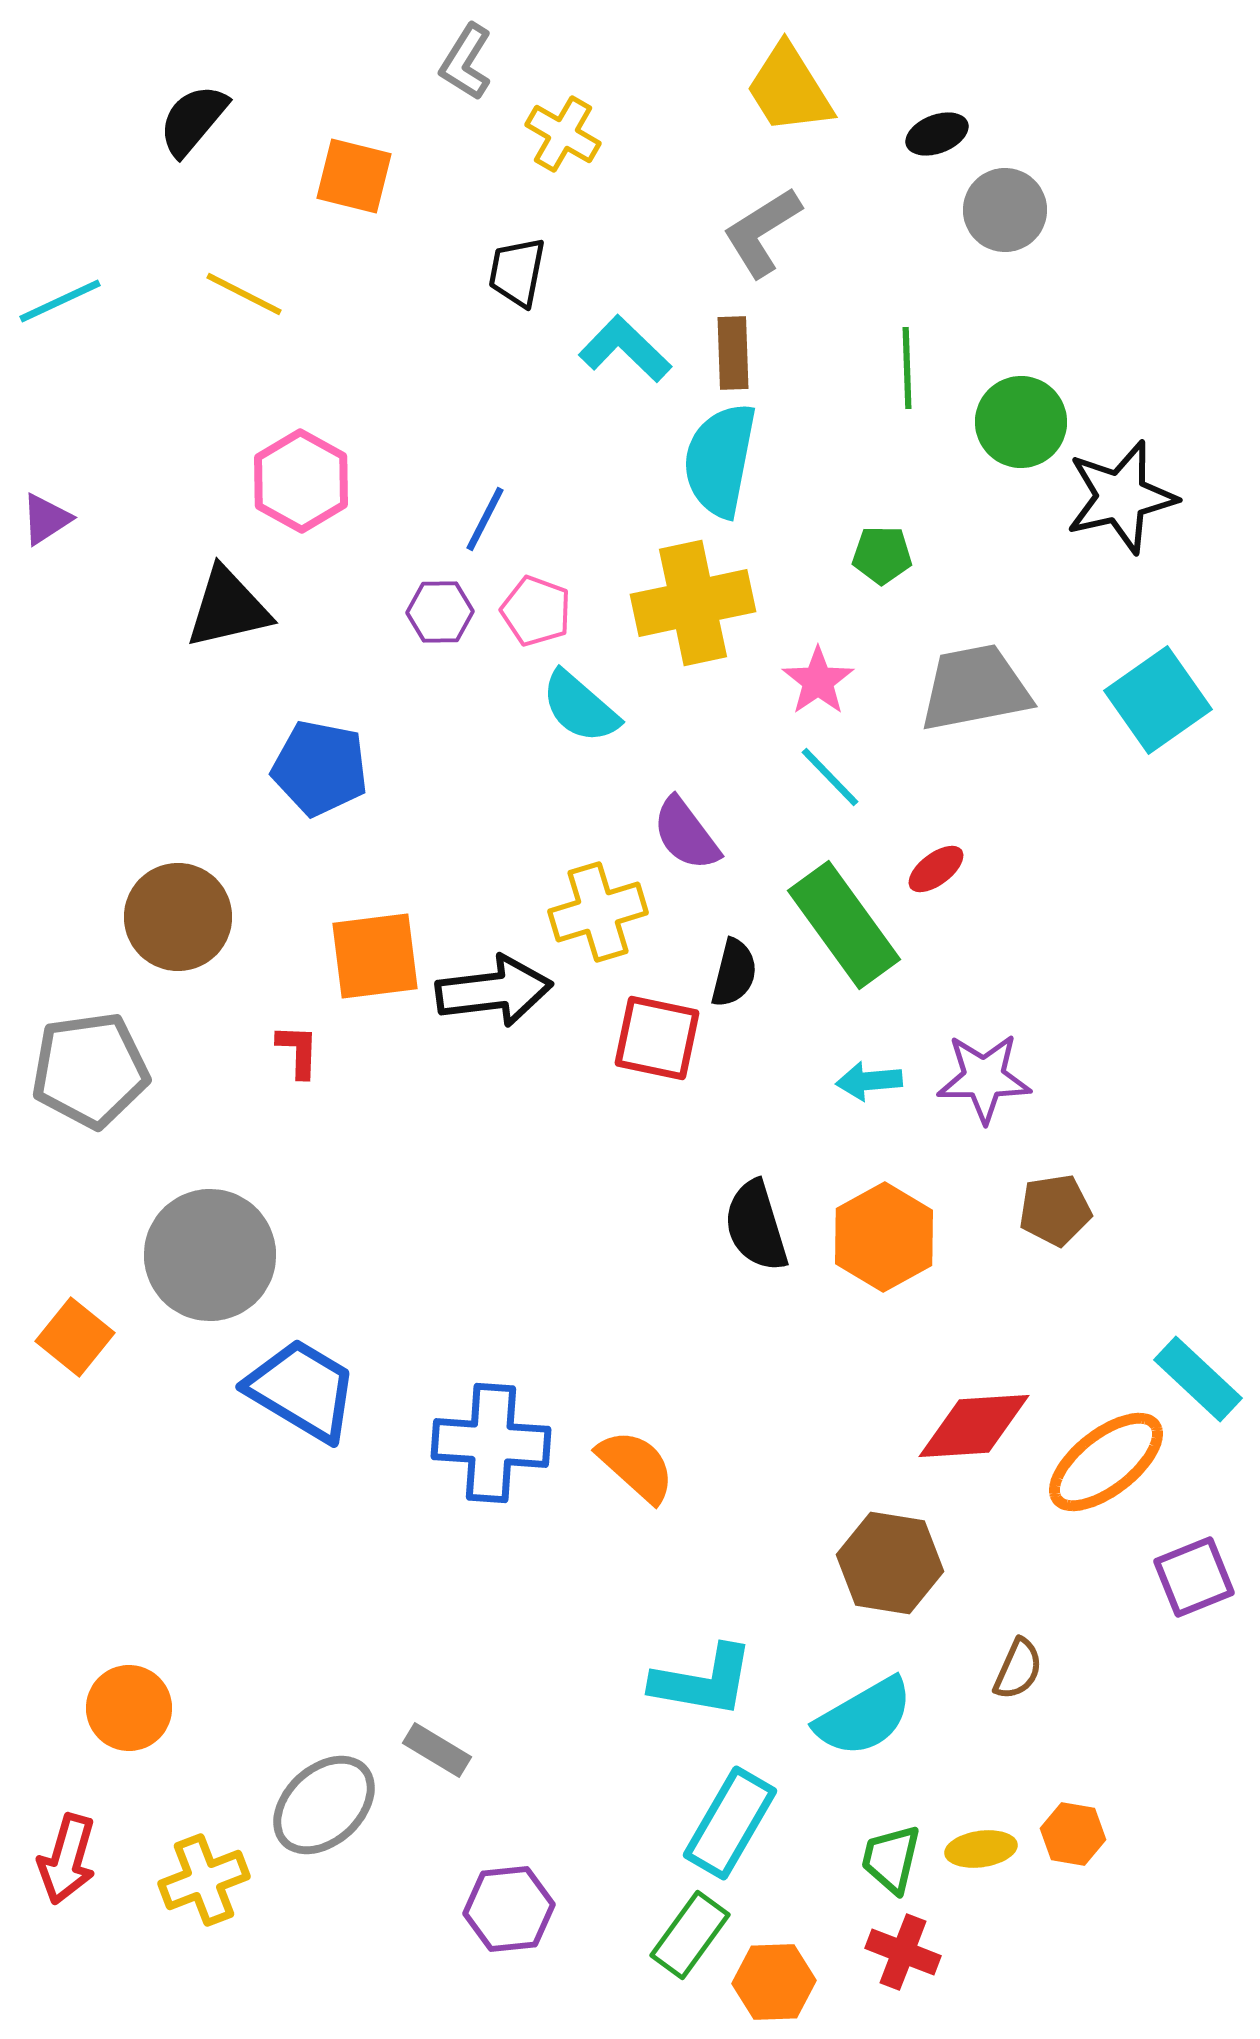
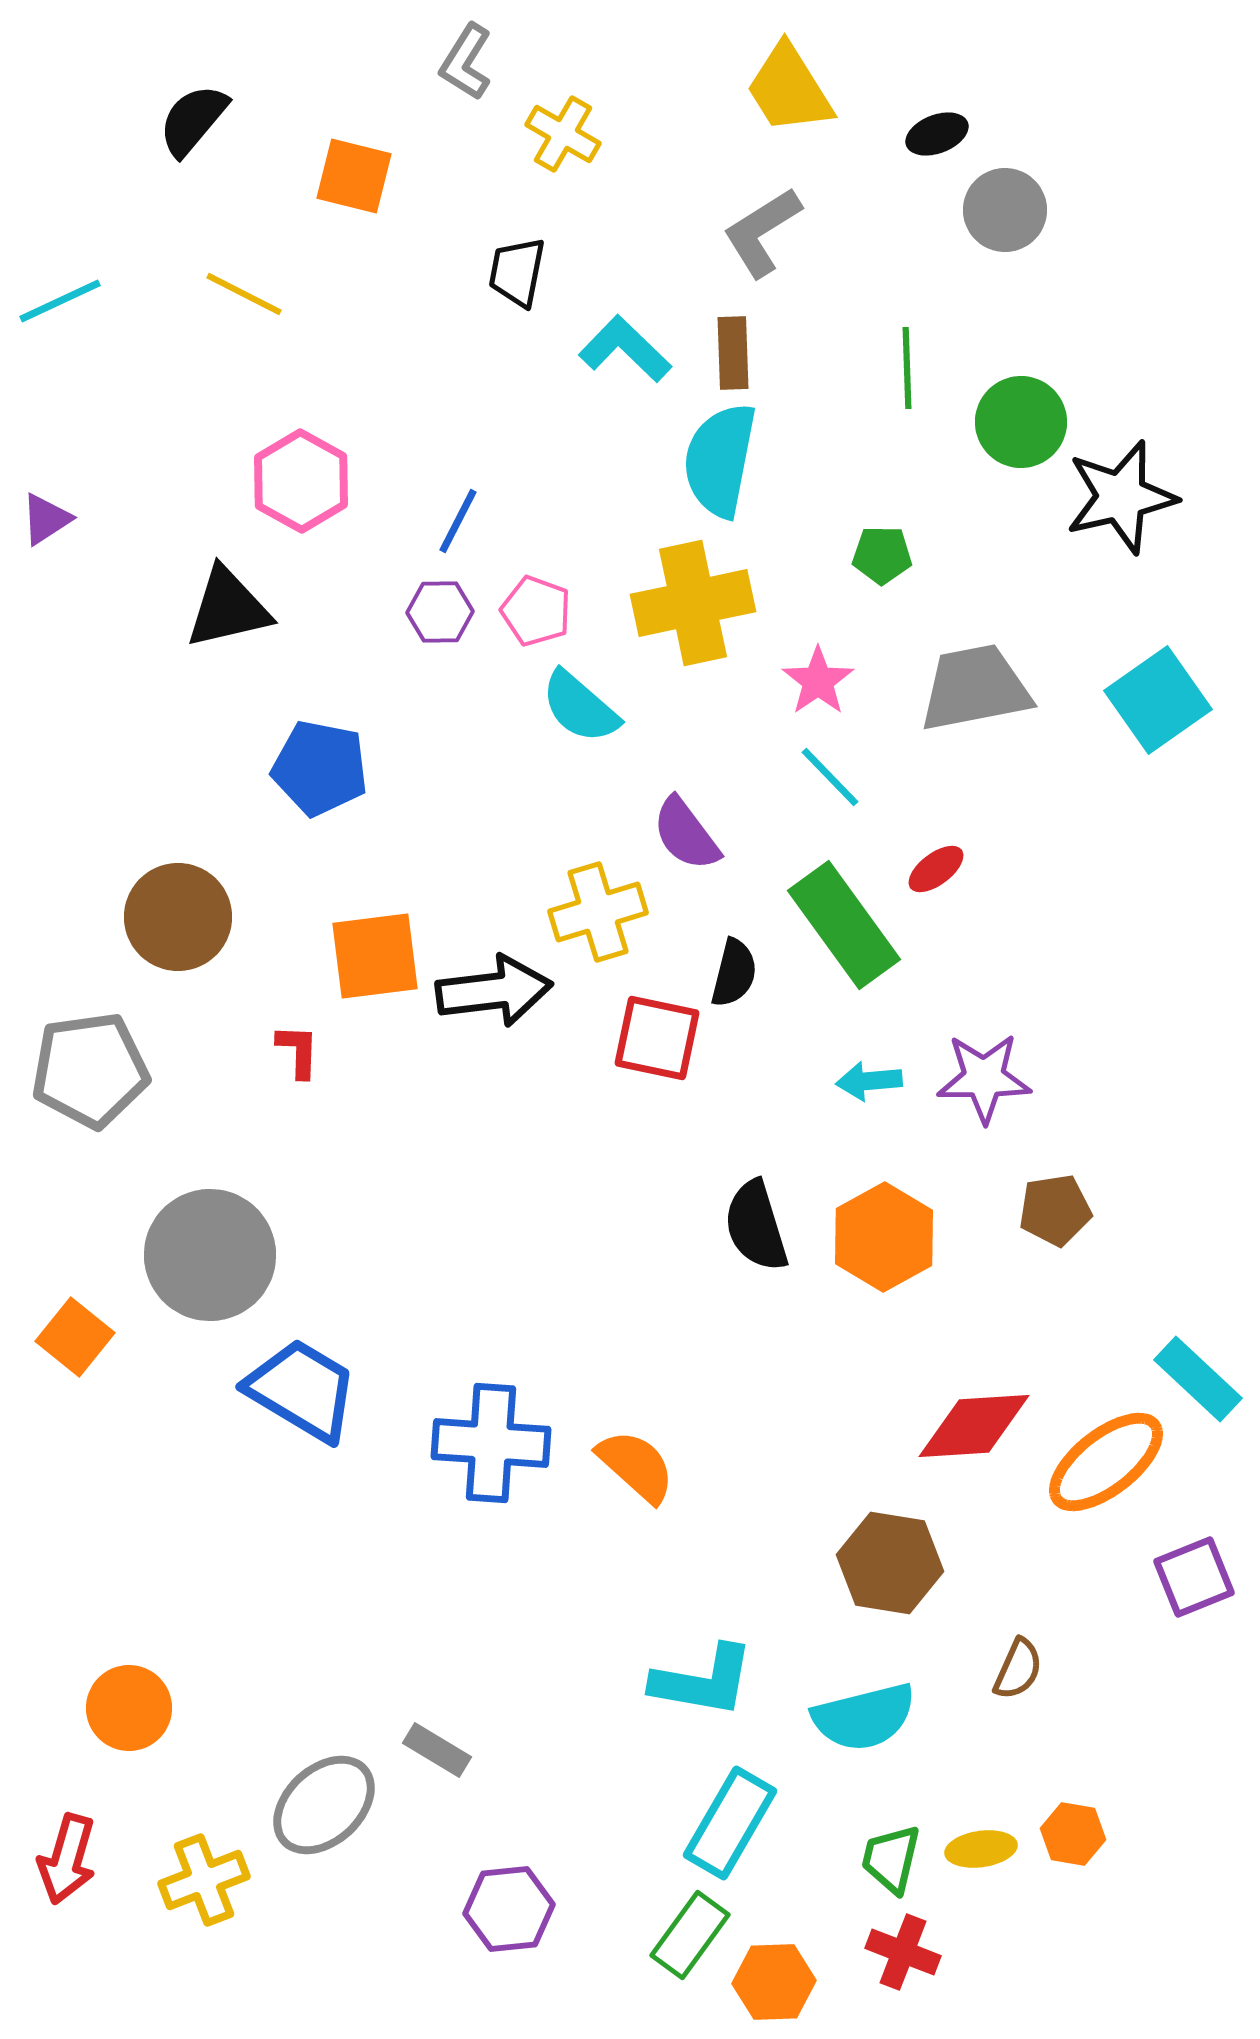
blue line at (485, 519): moved 27 px left, 2 px down
cyan semicircle at (864, 1717): rotated 16 degrees clockwise
